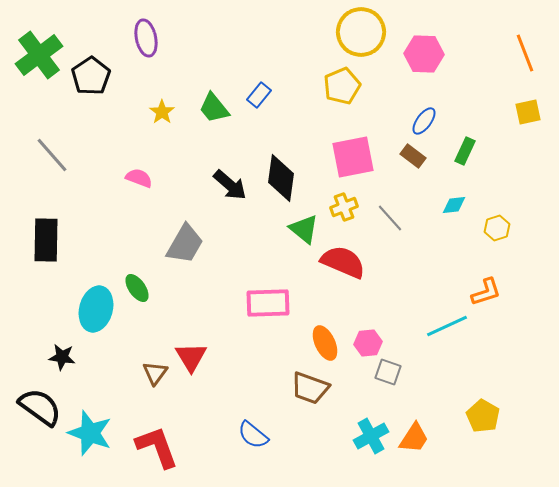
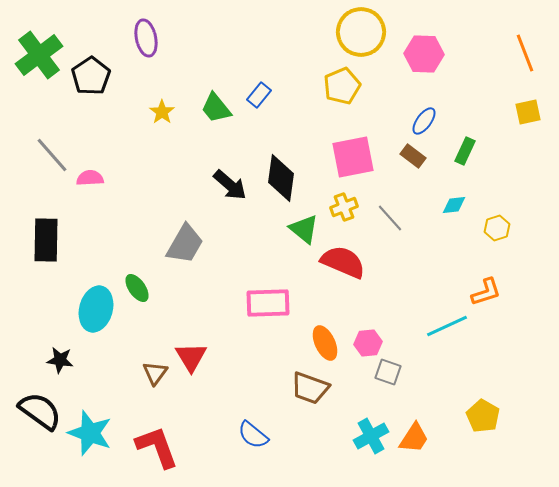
green trapezoid at (214, 108): moved 2 px right
pink semicircle at (139, 178): moved 49 px left; rotated 24 degrees counterclockwise
black star at (62, 357): moved 2 px left, 3 px down
black semicircle at (40, 407): moved 4 px down
